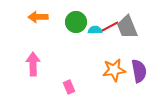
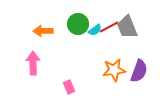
orange arrow: moved 5 px right, 14 px down
green circle: moved 2 px right, 2 px down
cyan semicircle: rotated 144 degrees clockwise
pink arrow: moved 1 px up
purple semicircle: rotated 30 degrees clockwise
